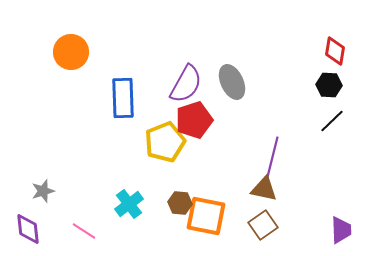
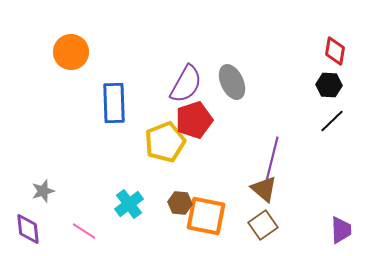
blue rectangle: moved 9 px left, 5 px down
brown triangle: rotated 28 degrees clockwise
